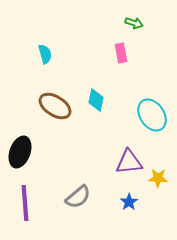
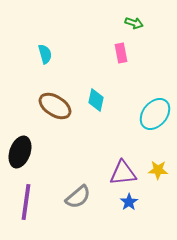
cyan ellipse: moved 3 px right, 1 px up; rotated 72 degrees clockwise
purple triangle: moved 6 px left, 11 px down
yellow star: moved 8 px up
purple line: moved 1 px right, 1 px up; rotated 12 degrees clockwise
